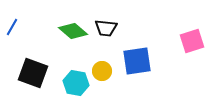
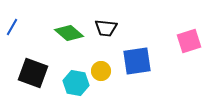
green diamond: moved 4 px left, 2 px down
pink square: moved 3 px left
yellow circle: moved 1 px left
